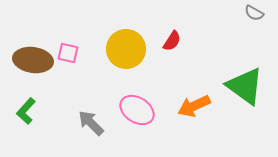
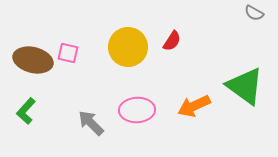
yellow circle: moved 2 px right, 2 px up
brown ellipse: rotated 6 degrees clockwise
pink ellipse: rotated 36 degrees counterclockwise
